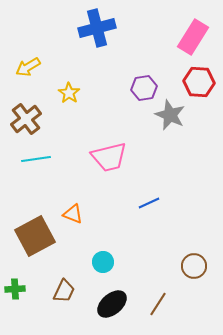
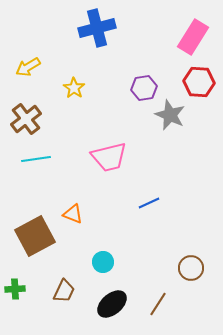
yellow star: moved 5 px right, 5 px up
brown circle: moved 3 px left, 2 px down
